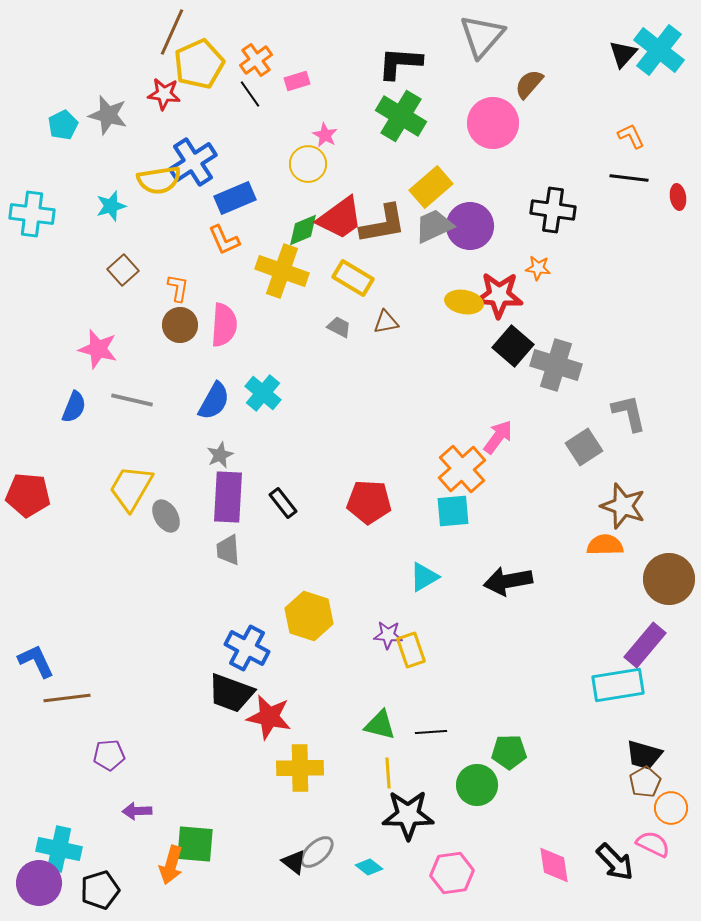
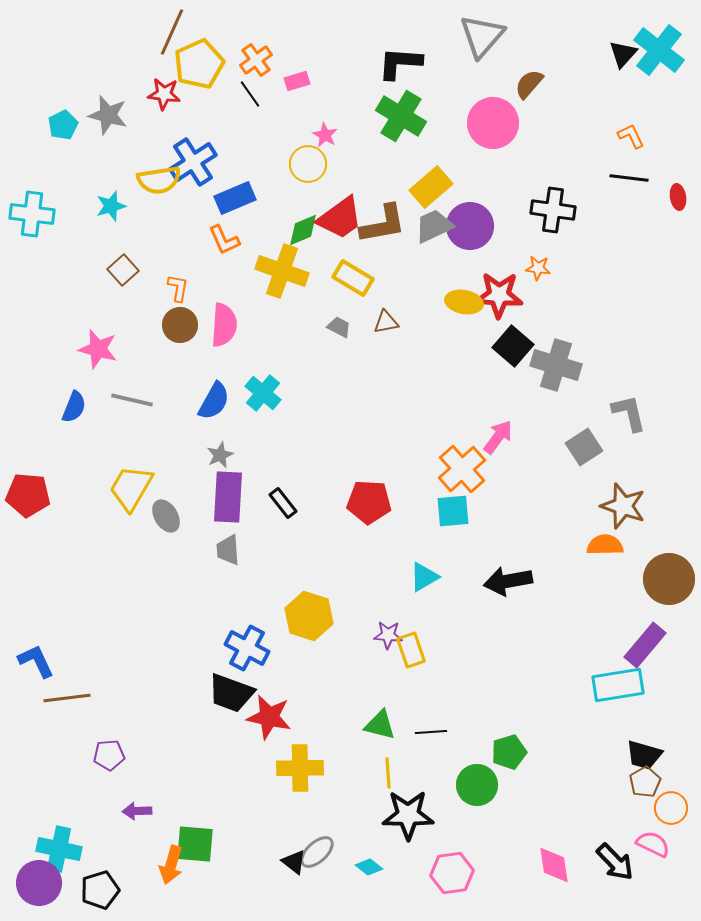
green pentagon at (509, 752): rotated 16 degrees counterclockwise
